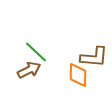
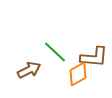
green line: moved 19 px right
orange diamond: moved 1 px up; rotated 60 degrees clockwise
